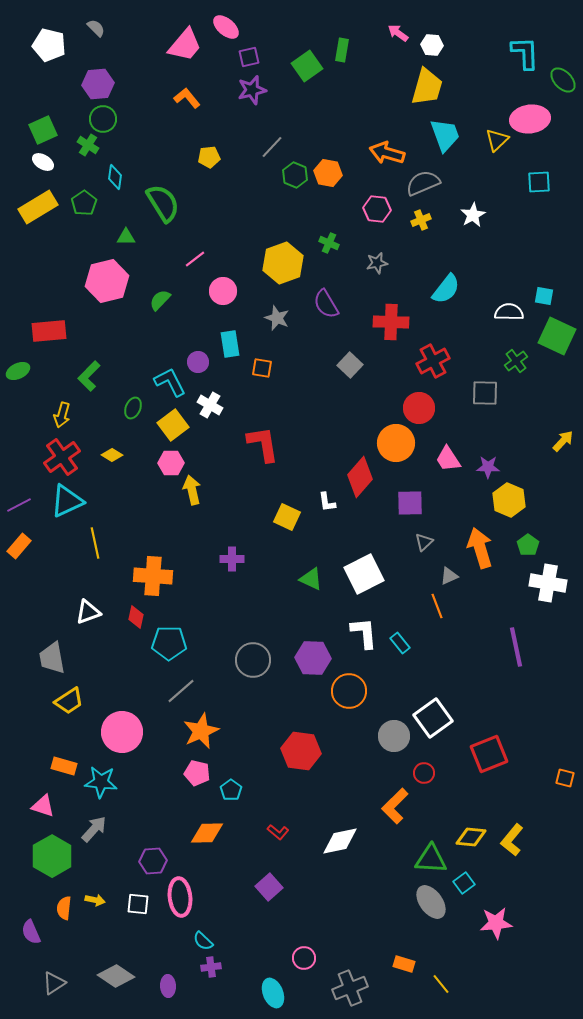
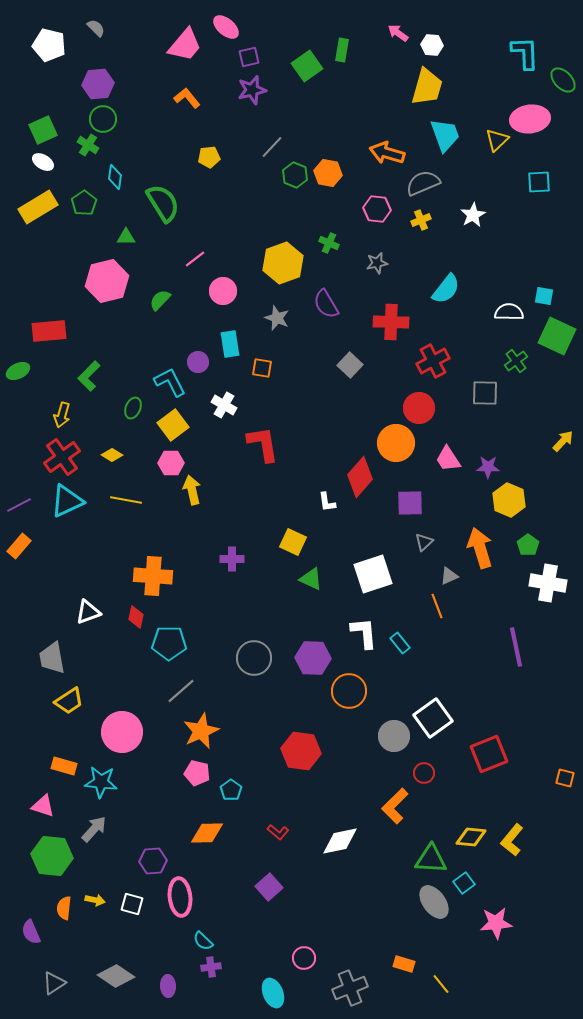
white cross at (210, 405): moved 14 px right
yellow square at (287, 517): moved 6 px right, 25 px down
yellow line at (95, 543): moved 31 px right, 43 px up; rotated 68 degrees counterclockwise
white square at (364, 574): moved 9 px right; rotated 9 degrees clockwise
gray circle at (253, 660): moved 1 px right, 2 px up
green hexagon at (52, 856): rotated 24 degrees counterclockwise
gray ellipse at (431, 902): moved 3 px right
white square at (138, 904): moved 6 px left; rotated 10 degrees clockwise
